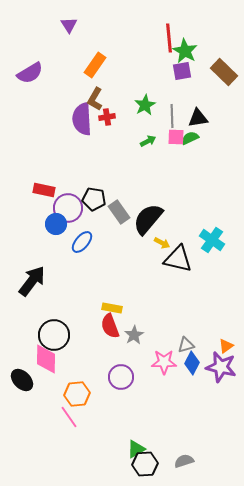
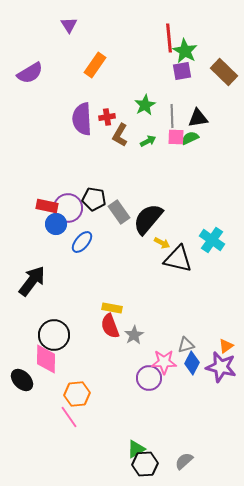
brown L-shape at (95, 99): moved 25 px right, 36 px down
red rectangle at (44, 190): moved 3 px right, 16 px down
purple circle at (121, 377): moved 28 px right, 1 px down
gray semicircle at (184, 461): rotated 24 degrees counterclockwise
